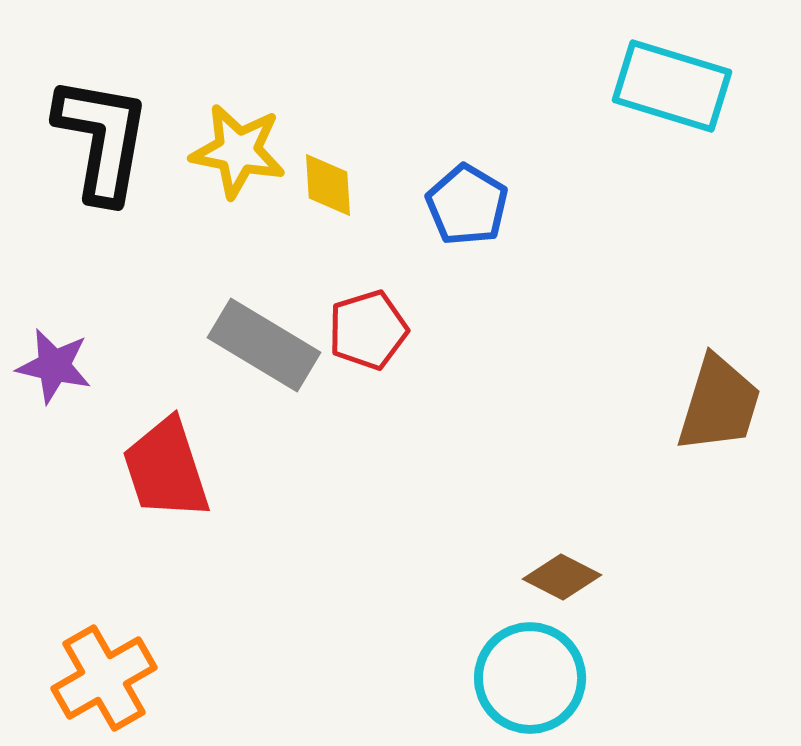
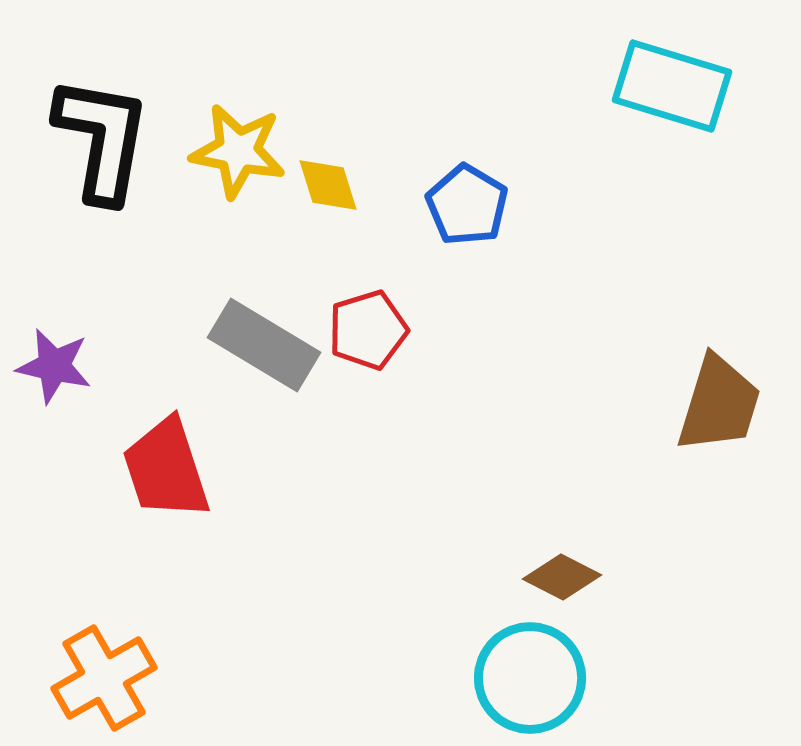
yellow diamond: rotated 14 degrees counterclockwise
